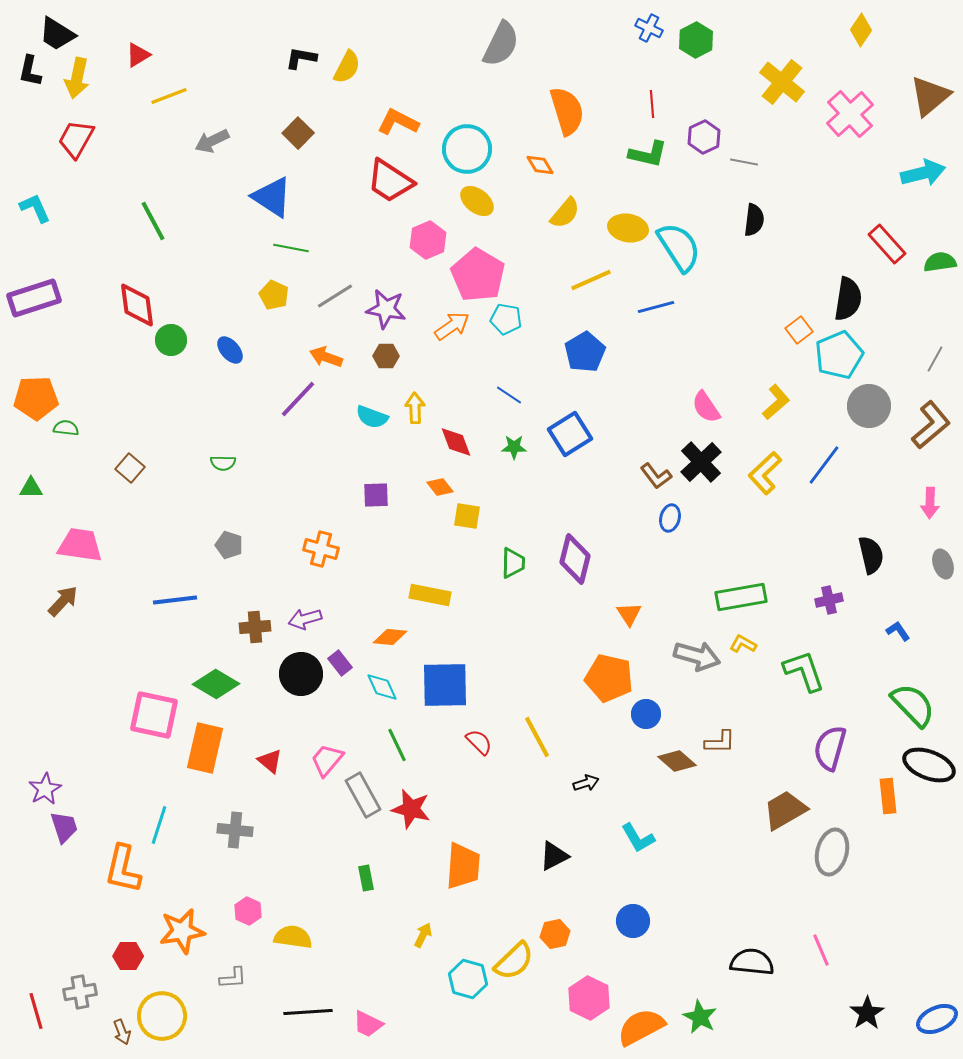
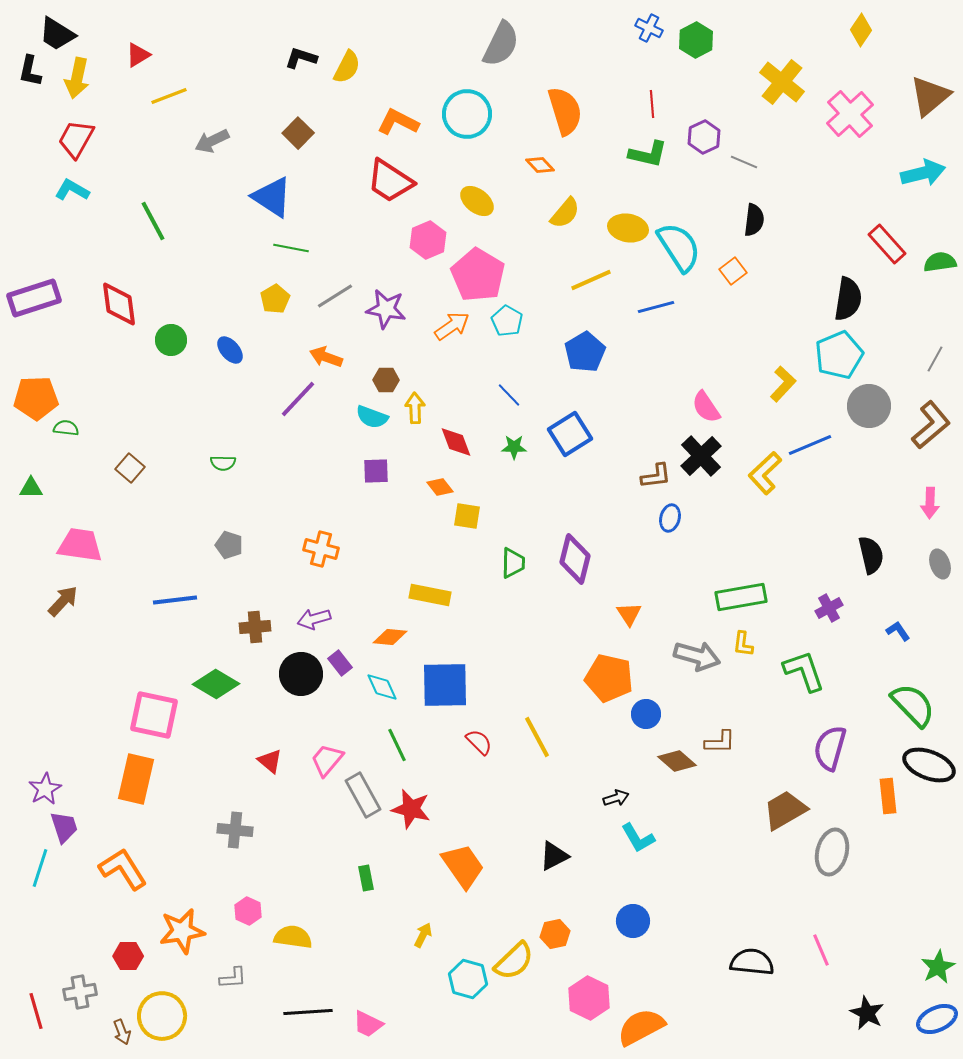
black L-shape at (301, 58): rotated 8 degrees clockwise
orange semicircle at (567, 111): moved 2 px left
cyan circle at (467, 149): moved 35 px up
gray line at (744, 162): rotated 12 degrees clockwise
orange diamond at (540, 165): rotated 12 degrees counterclockwise
cyan L-shape at (35, 208): moved 37 px right, 18 px up; rotated 36 degrees counterclockwise
yellow pentagon at (274, 295): moved 1 px right, 4 px down; rotated 16 degrees clockwise
red diamond at (137, 305): moved 18 px left, 1 px up
cyan pentagon at (506, 319): moved 1 px right, 2 px down; rotated 20 degrees clockwise
orange square at (799, 330): moved 66 px left, 59 px up
brown hexagon at (386, 356): moved 24 px down
blue line at (509, 395): rotated 12 degrees clockwise
yellow L-shape at (776, 402): moved 7 px right, 18 px up; rotated 6 degrees counterclockwise
black cross at (701, 462): moved 6 px up
blue line at (824, 465): moved 14 px left, 20 px up; rotated 30 degrees clockwise
brown L-shape at (656, 476): rotated 60 degrees counterclockwise
purple square at (376, 495): moved 24 px up
gray ellipse at (943, 564): moved 3 px left
purple cross at (829, 600): moved 8 px down; rotated 16 degrees counterclockwise
purple arrow at (305, 619): moved 9 px right
yellow L-shape at (743, 644): rotated 112 degrees counterclockwise
orange rectangle at (205, 748): moved 69 px left, 31 px down
black arrow at (586, 783): moved 30 px right, 15 px down
cyan line at (159, 825): moved 119 px left, 43 px down
orange trapezoid at (463, 866): rotated 39 degrees counterclockwise
orange L-shape at (123, 869): rotated 135 degrees clockwise
black star at (867, 1013): rotated 12 degrees counterclockwise
green star at (700, 1017): moved 238 px right, 50 px up; rotated 16 degrees clockwise
